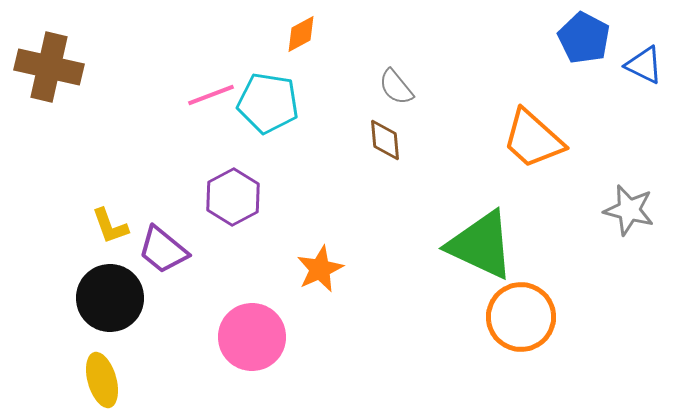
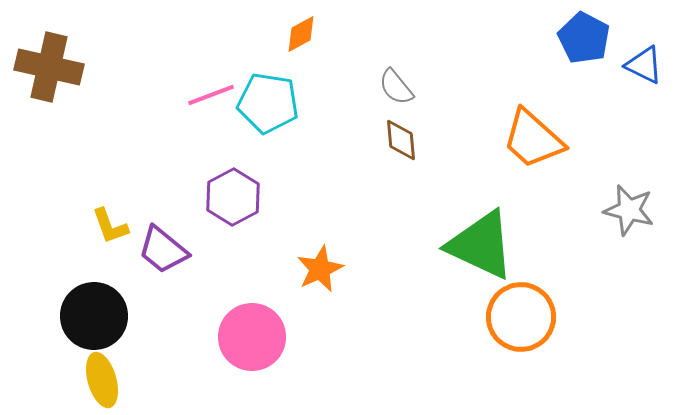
brown diamond: moved 16 px right
black circle: moved 16 px left, 18 px down
